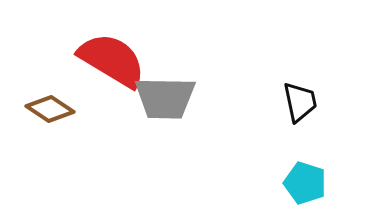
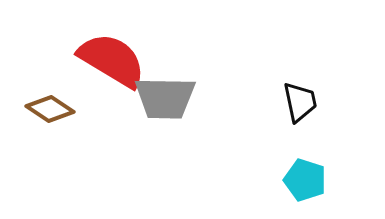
cyan pentagon: moved 3 px up
